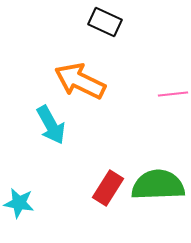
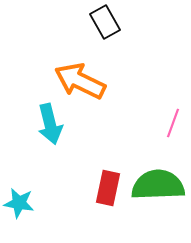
black rectangle: rotated 36 degrees clockwise
pink line: moved 29 px down; rotated 64 degrees counterclockwise
cyan arrow: moved 1 px left, 1 px up; rotated 15 degrees clockwise
red rectangle: rotated 20 degrees counterclockwise
